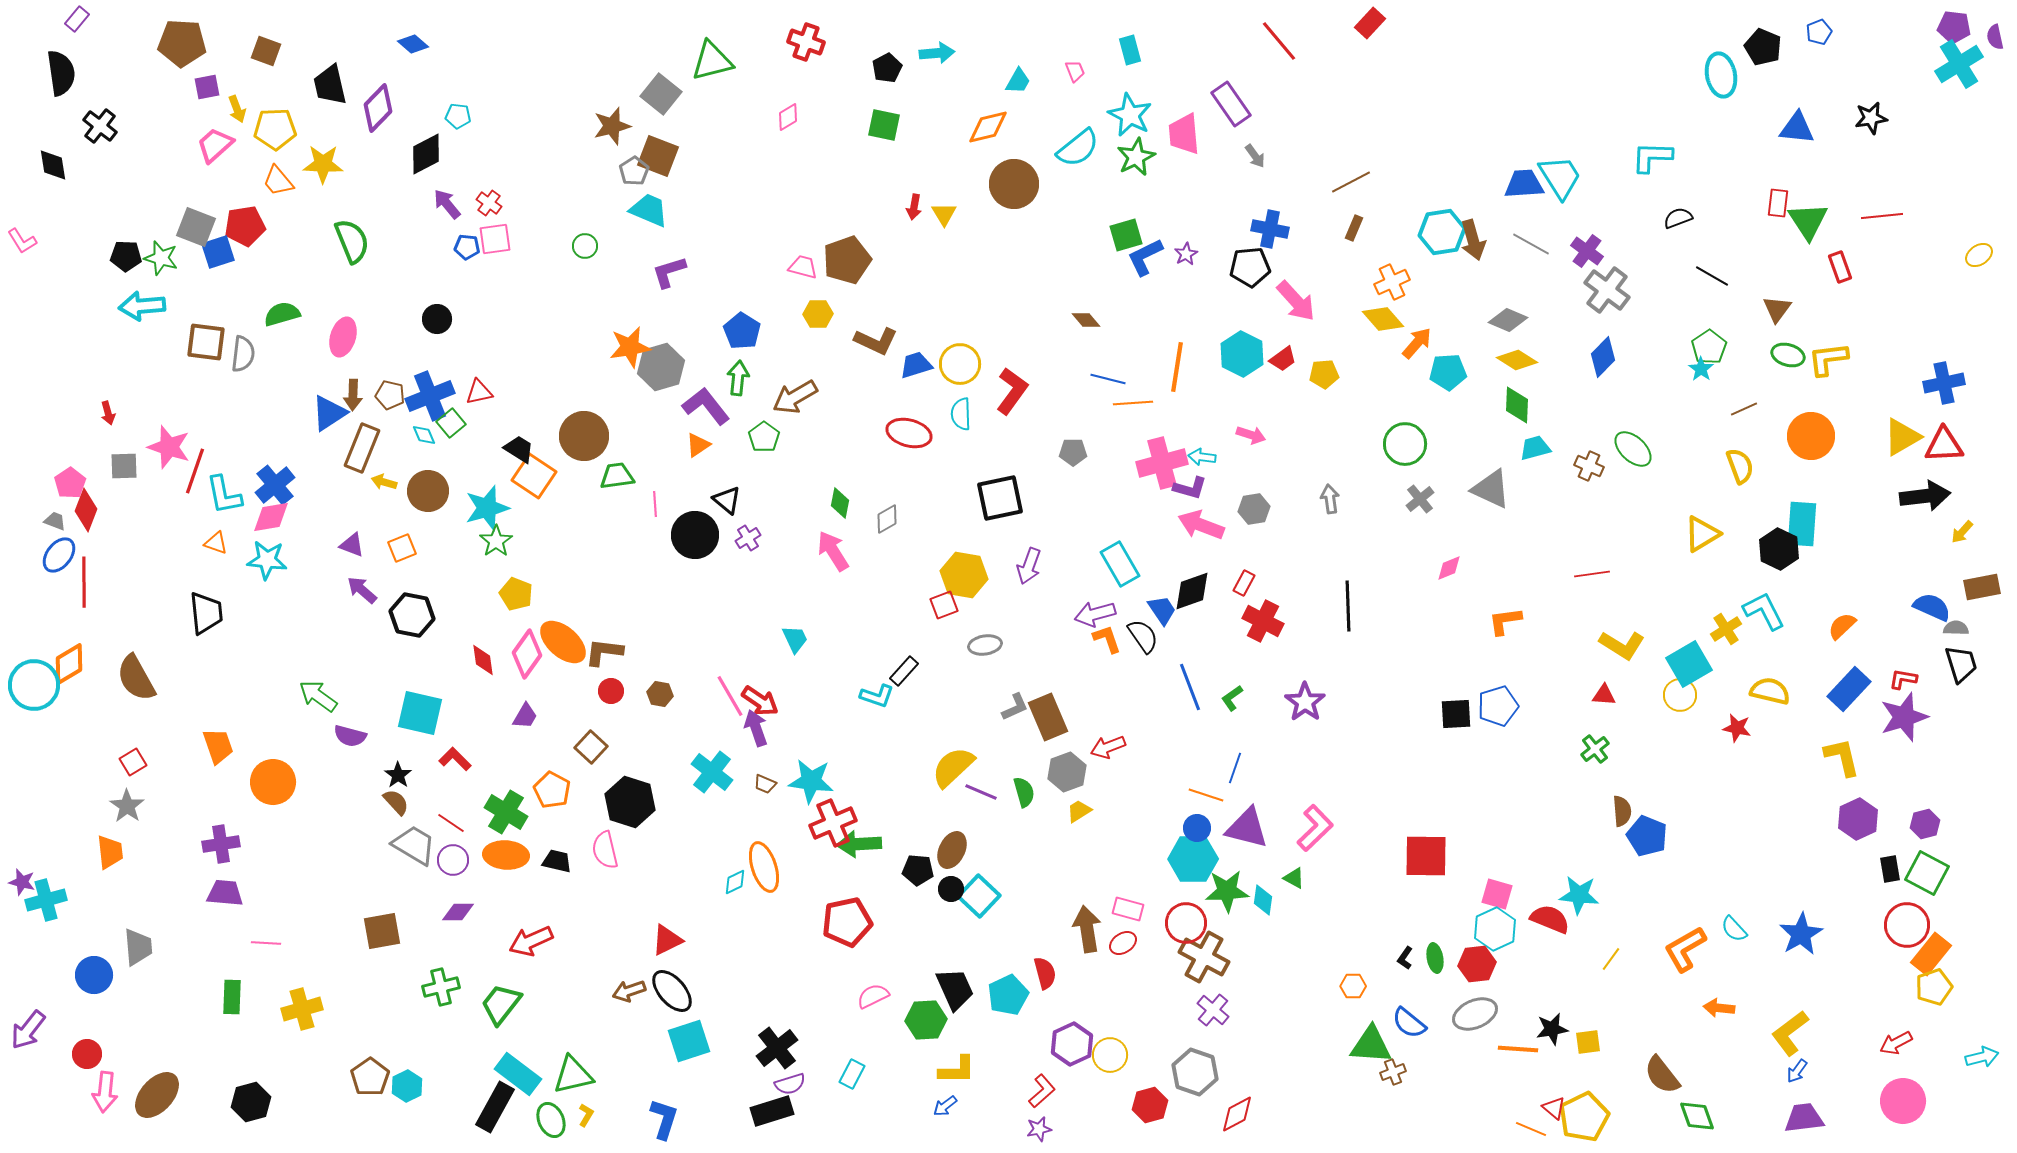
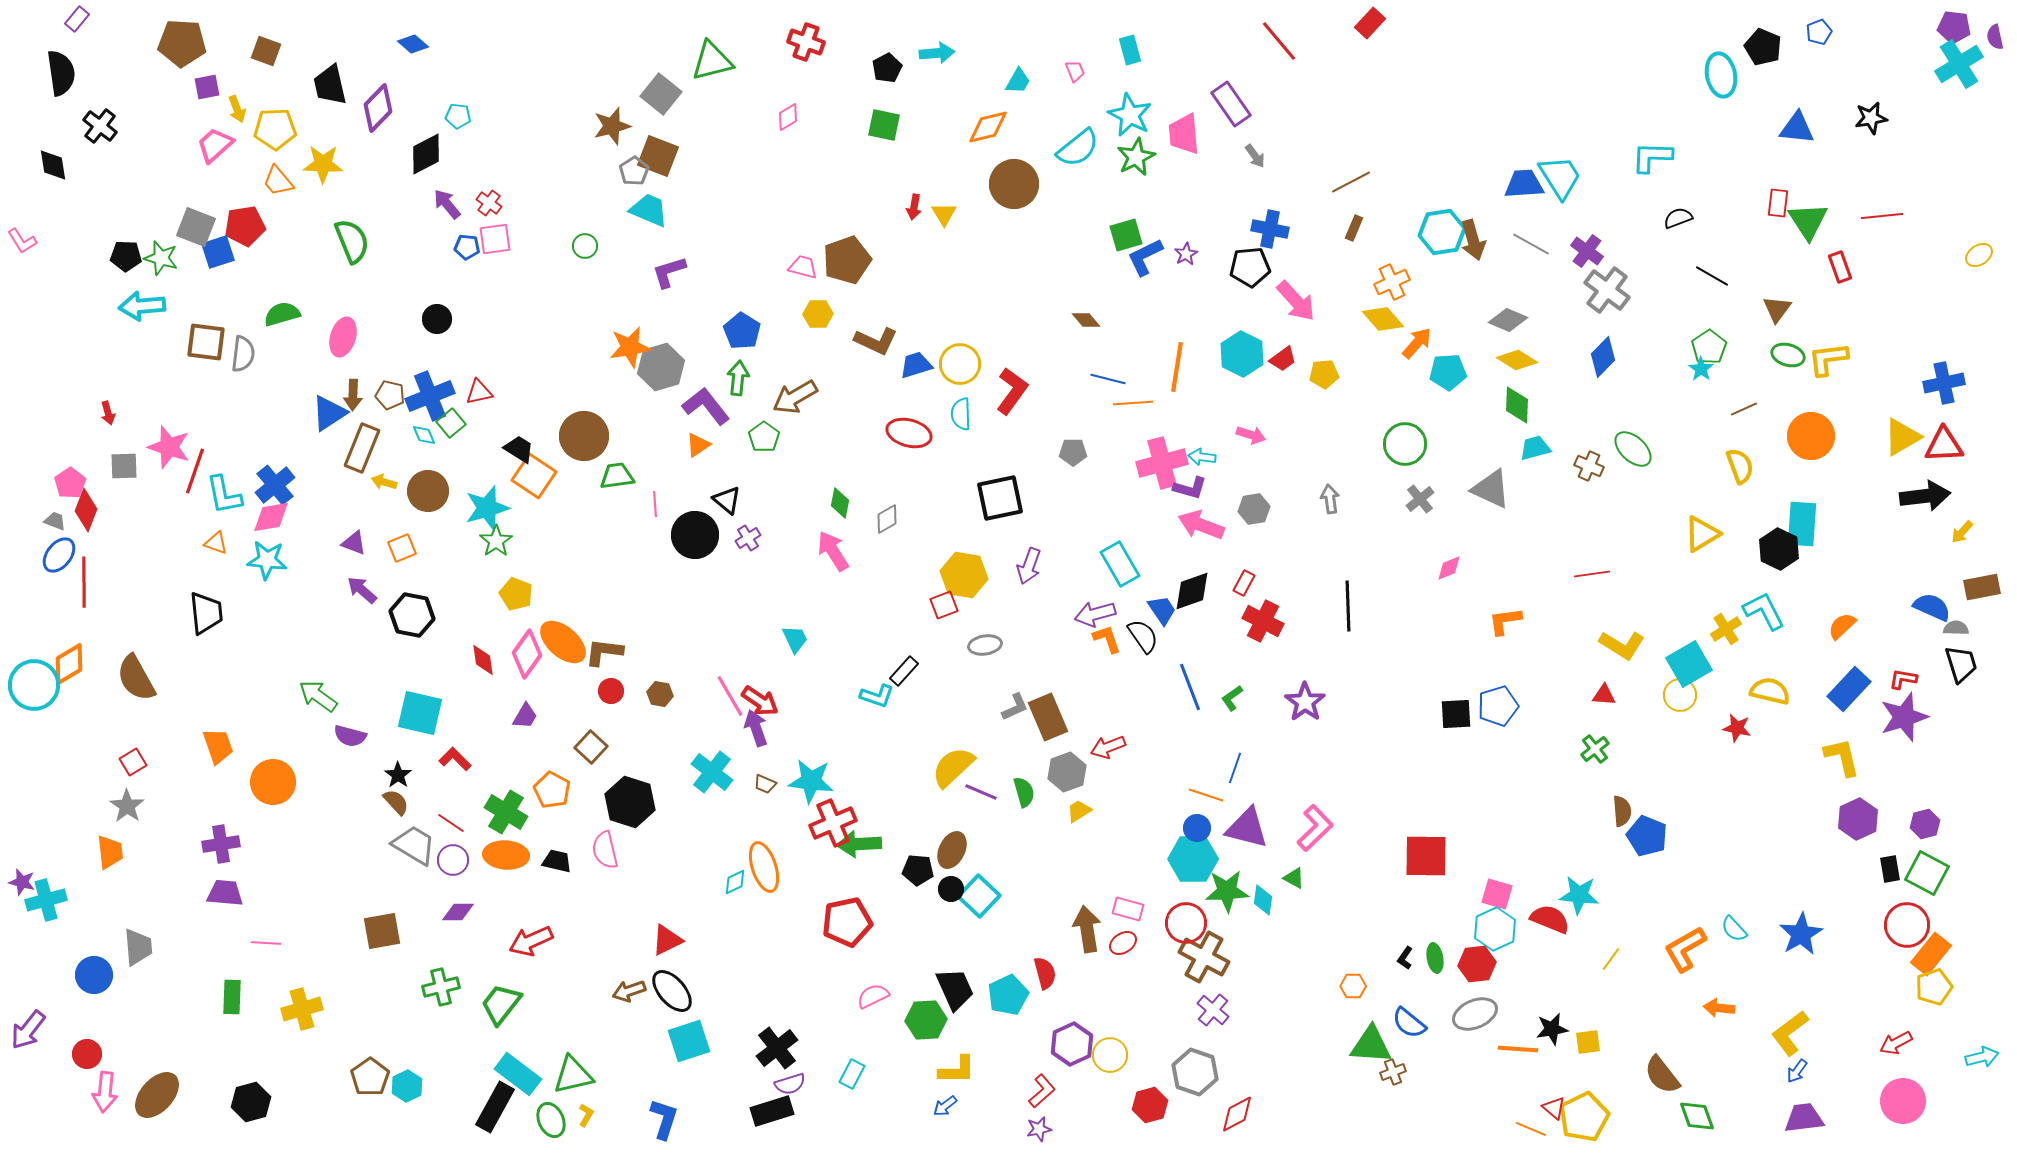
purple triangle at (352, 545): moved 2 px right, 2 px up
